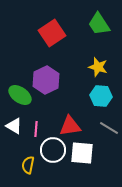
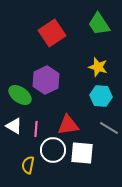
red triangle: moved 2 px left, 1 px up
